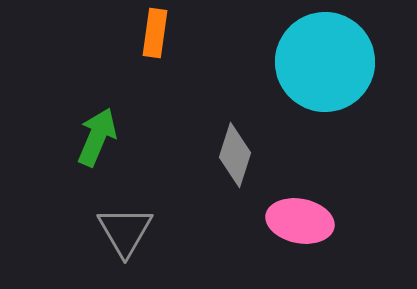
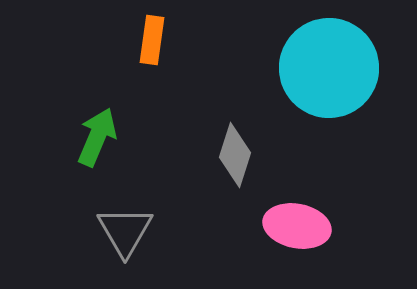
orange rectangle: moved 3 px left, 7 px down
cyan circle: moved 4 px right, 6 px down
pink ellipse: moved 3 px left, 5 px down
